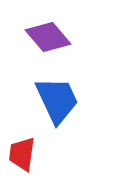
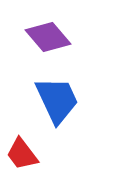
red trapezoid: rotated 45 degrees counterclockwise
